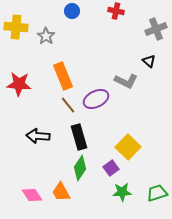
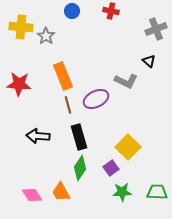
red cross: moved 5 px left
yellow cross: moved 5 px right
brown line: rotated 24 degrees clockwise
green trapezoid: moved 1 px up; rotated 20 degrees clockwise
